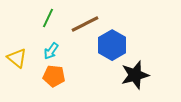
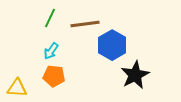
green line: moved 2 px right
brown line: rotated 20 degrees clockwise
yellow triangle: moved 30 px down; rotated 35 degrees counterclockwise
black star: rotated 12 degrees counterclockwise
